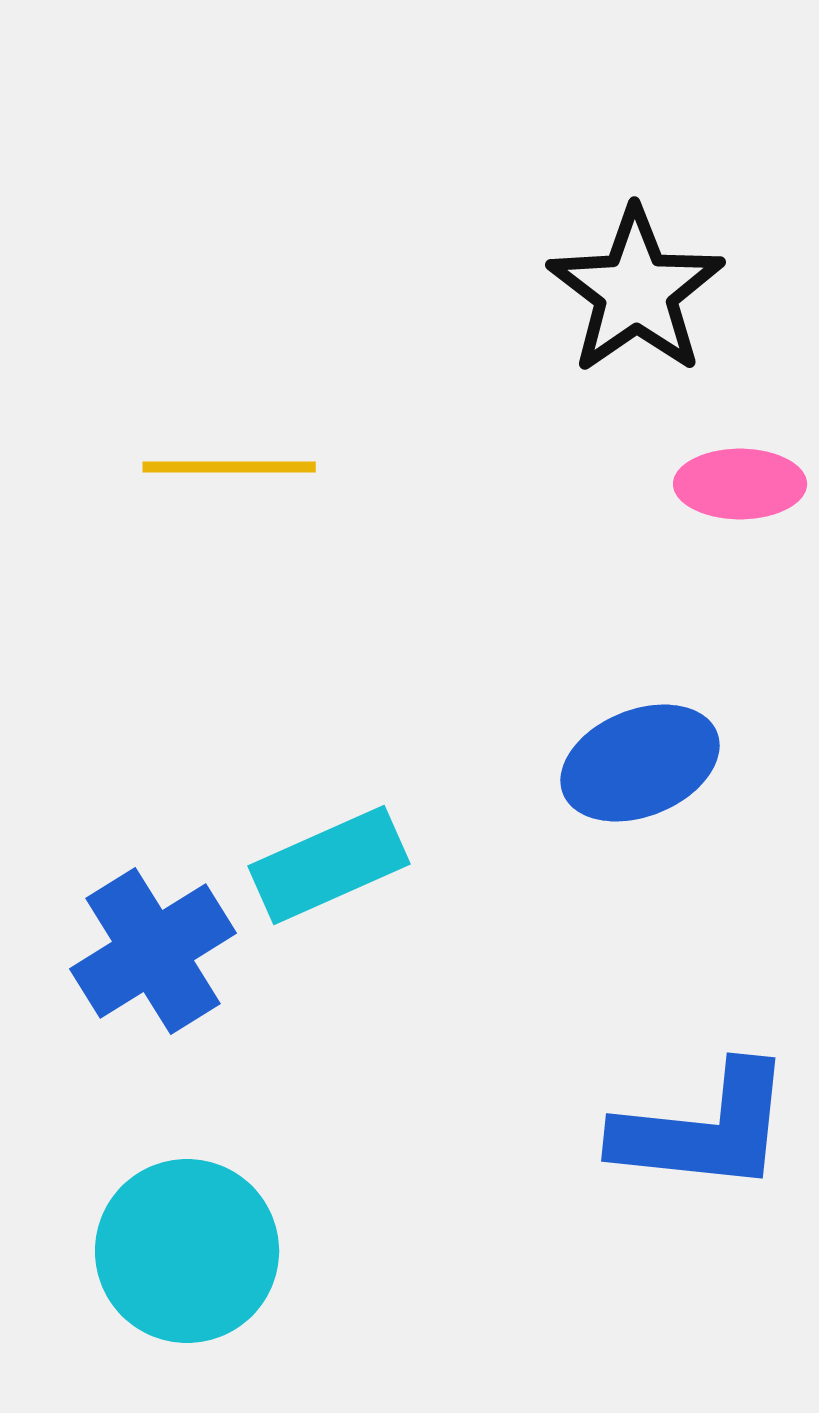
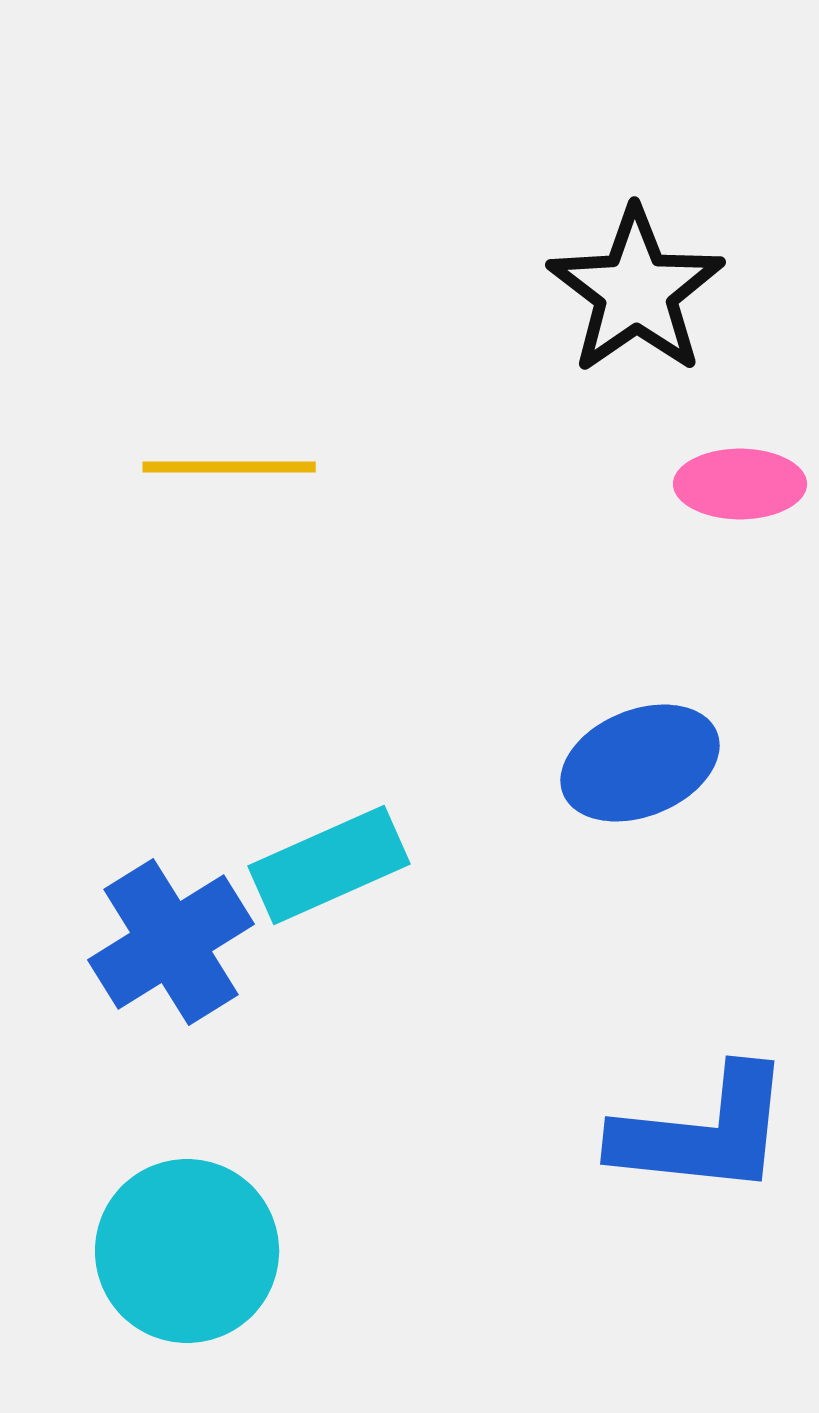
blue cross: moved 18 px right, 9 px up
blue L-shape: moved 1 px left, 3 px down
